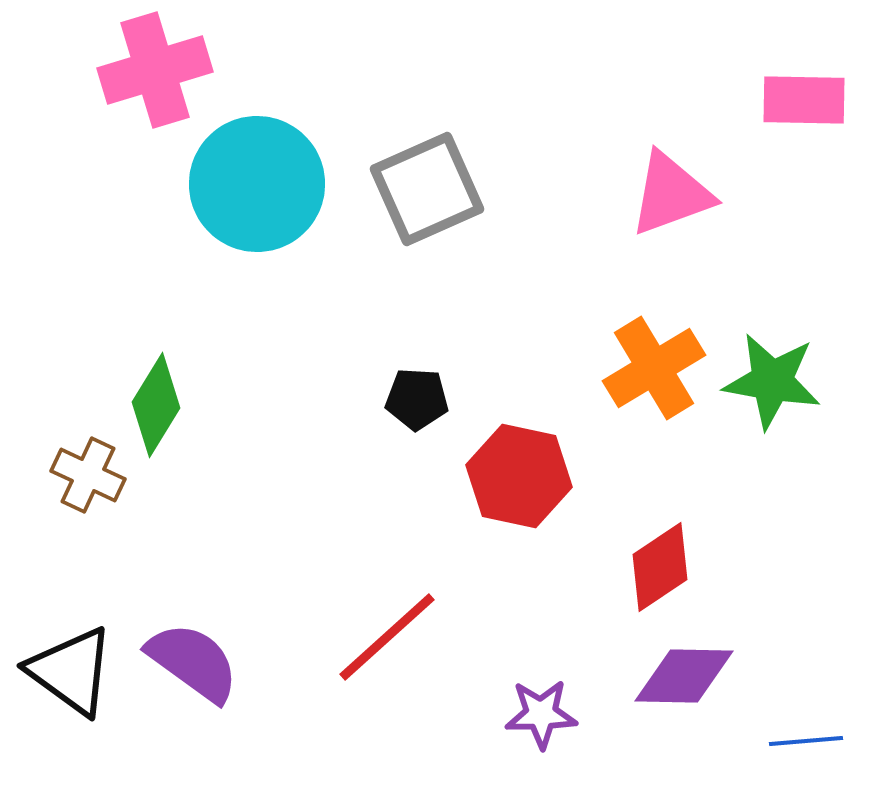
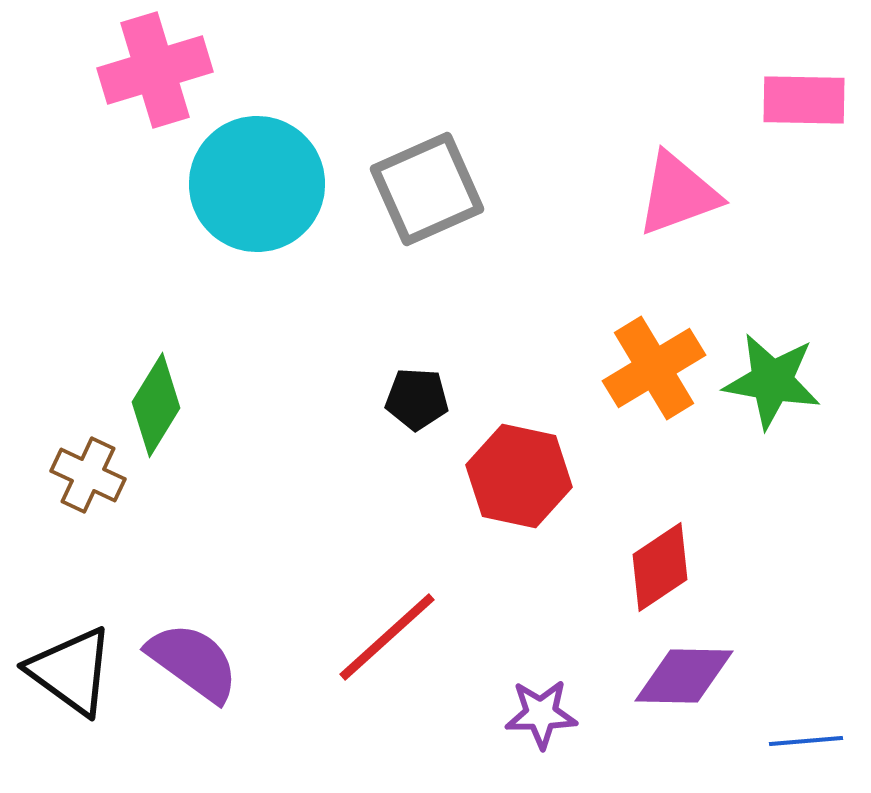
pink triangle: moved 7 px right
